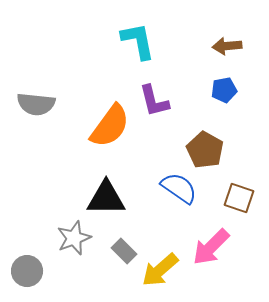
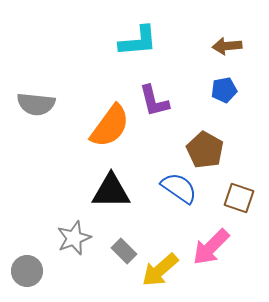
cyan L-shape: rotated 96 degrees clockwise
black triangle: moved 5 px right, 7 px up
